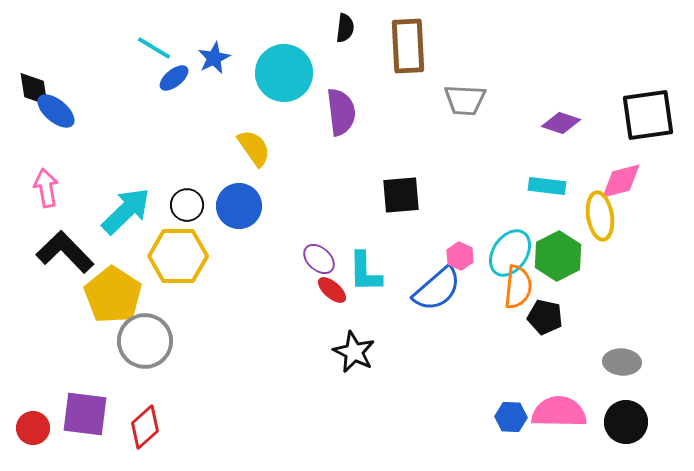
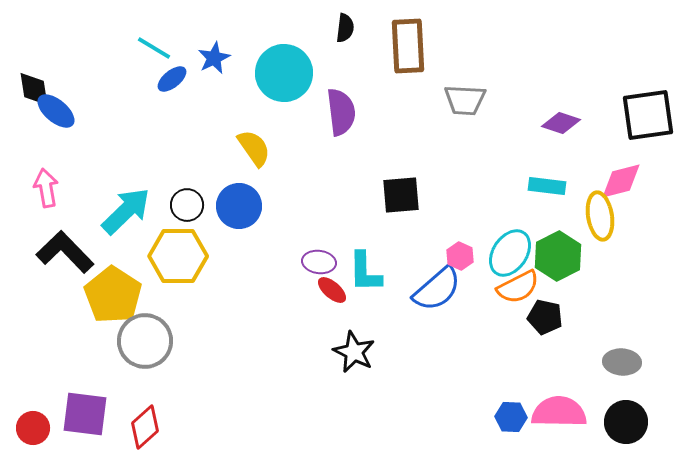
blue ellipse at (174, 78): moved 2 px left, 1 px down
purple ellipse at (319, 259): moved 3 px down; rotated 36 degrees counterclockwise
orange semicircle at (518, 287): rotated 57 degrees clockwise
